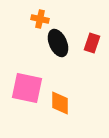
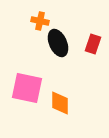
orange cross: moved 2 px down
red rectangle: moved 1 px right, 1 px down
